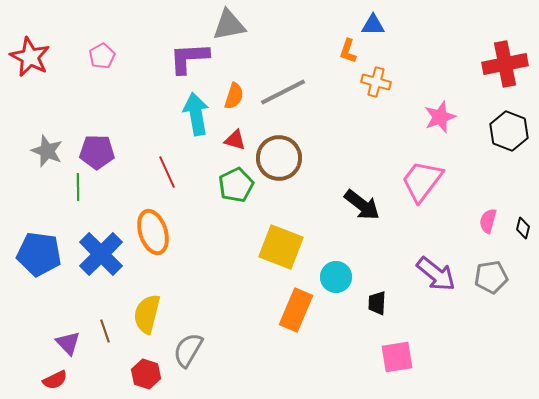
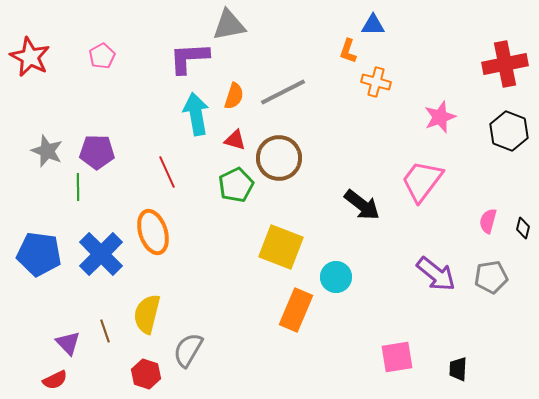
black trapezoid: moved 81 px right, 66 px down
